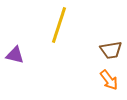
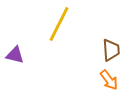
yellow line: moved 1 px up; rotated 9 degrees clockwise
brown trapezoid: rotated 85 degrees counterclockwise
